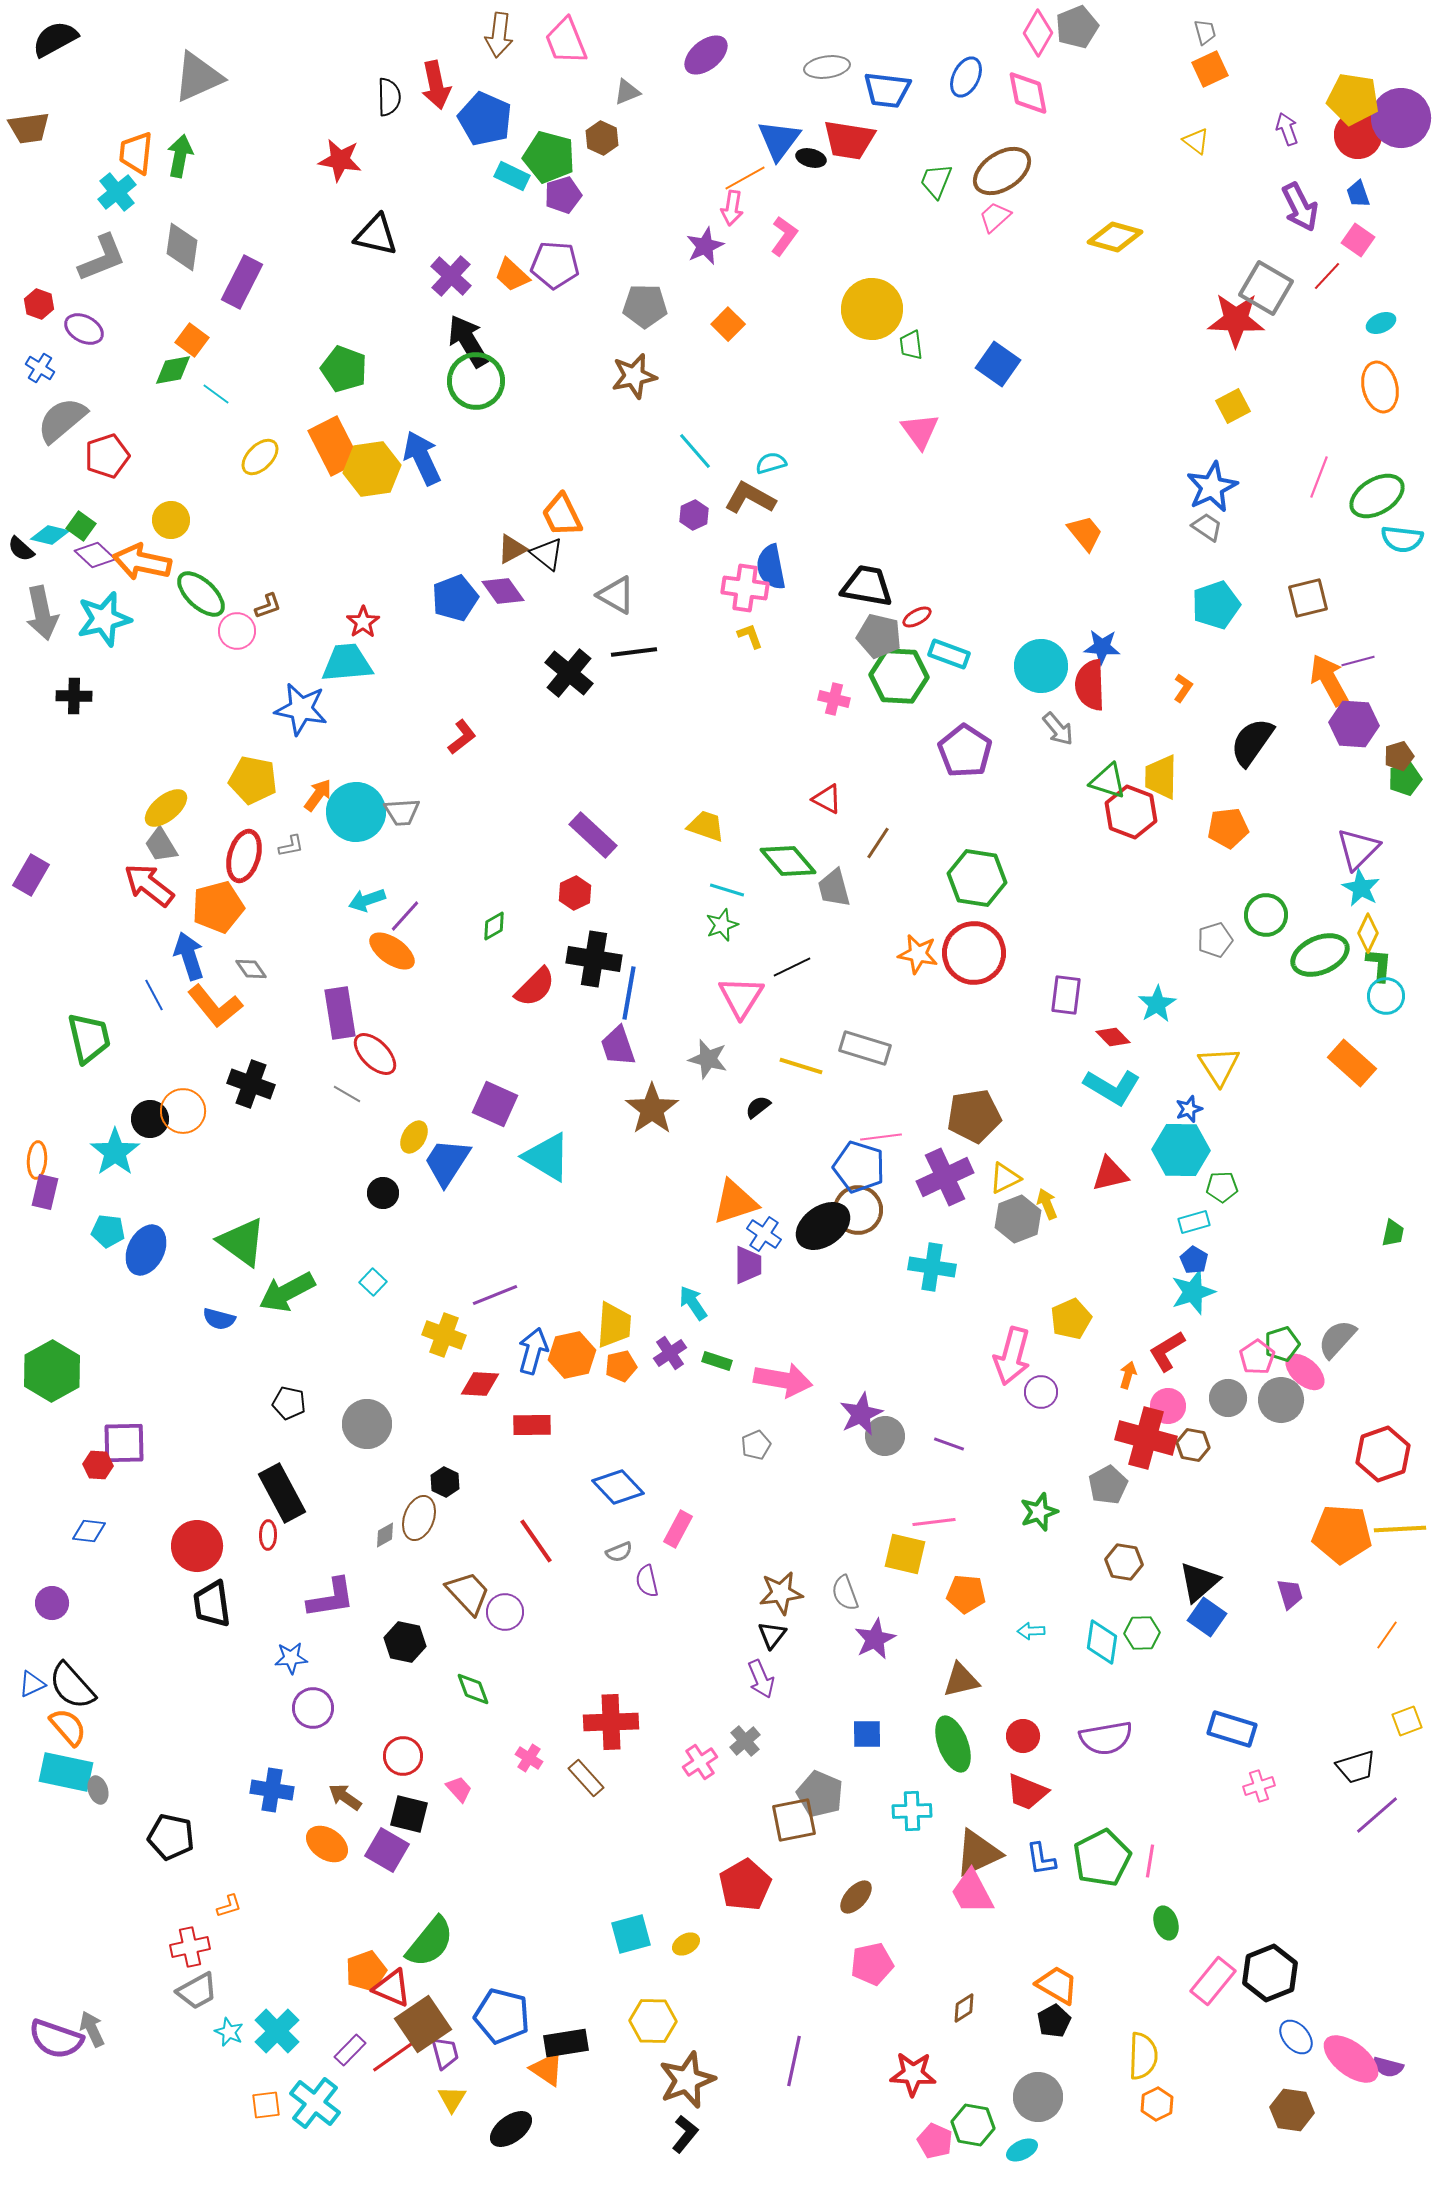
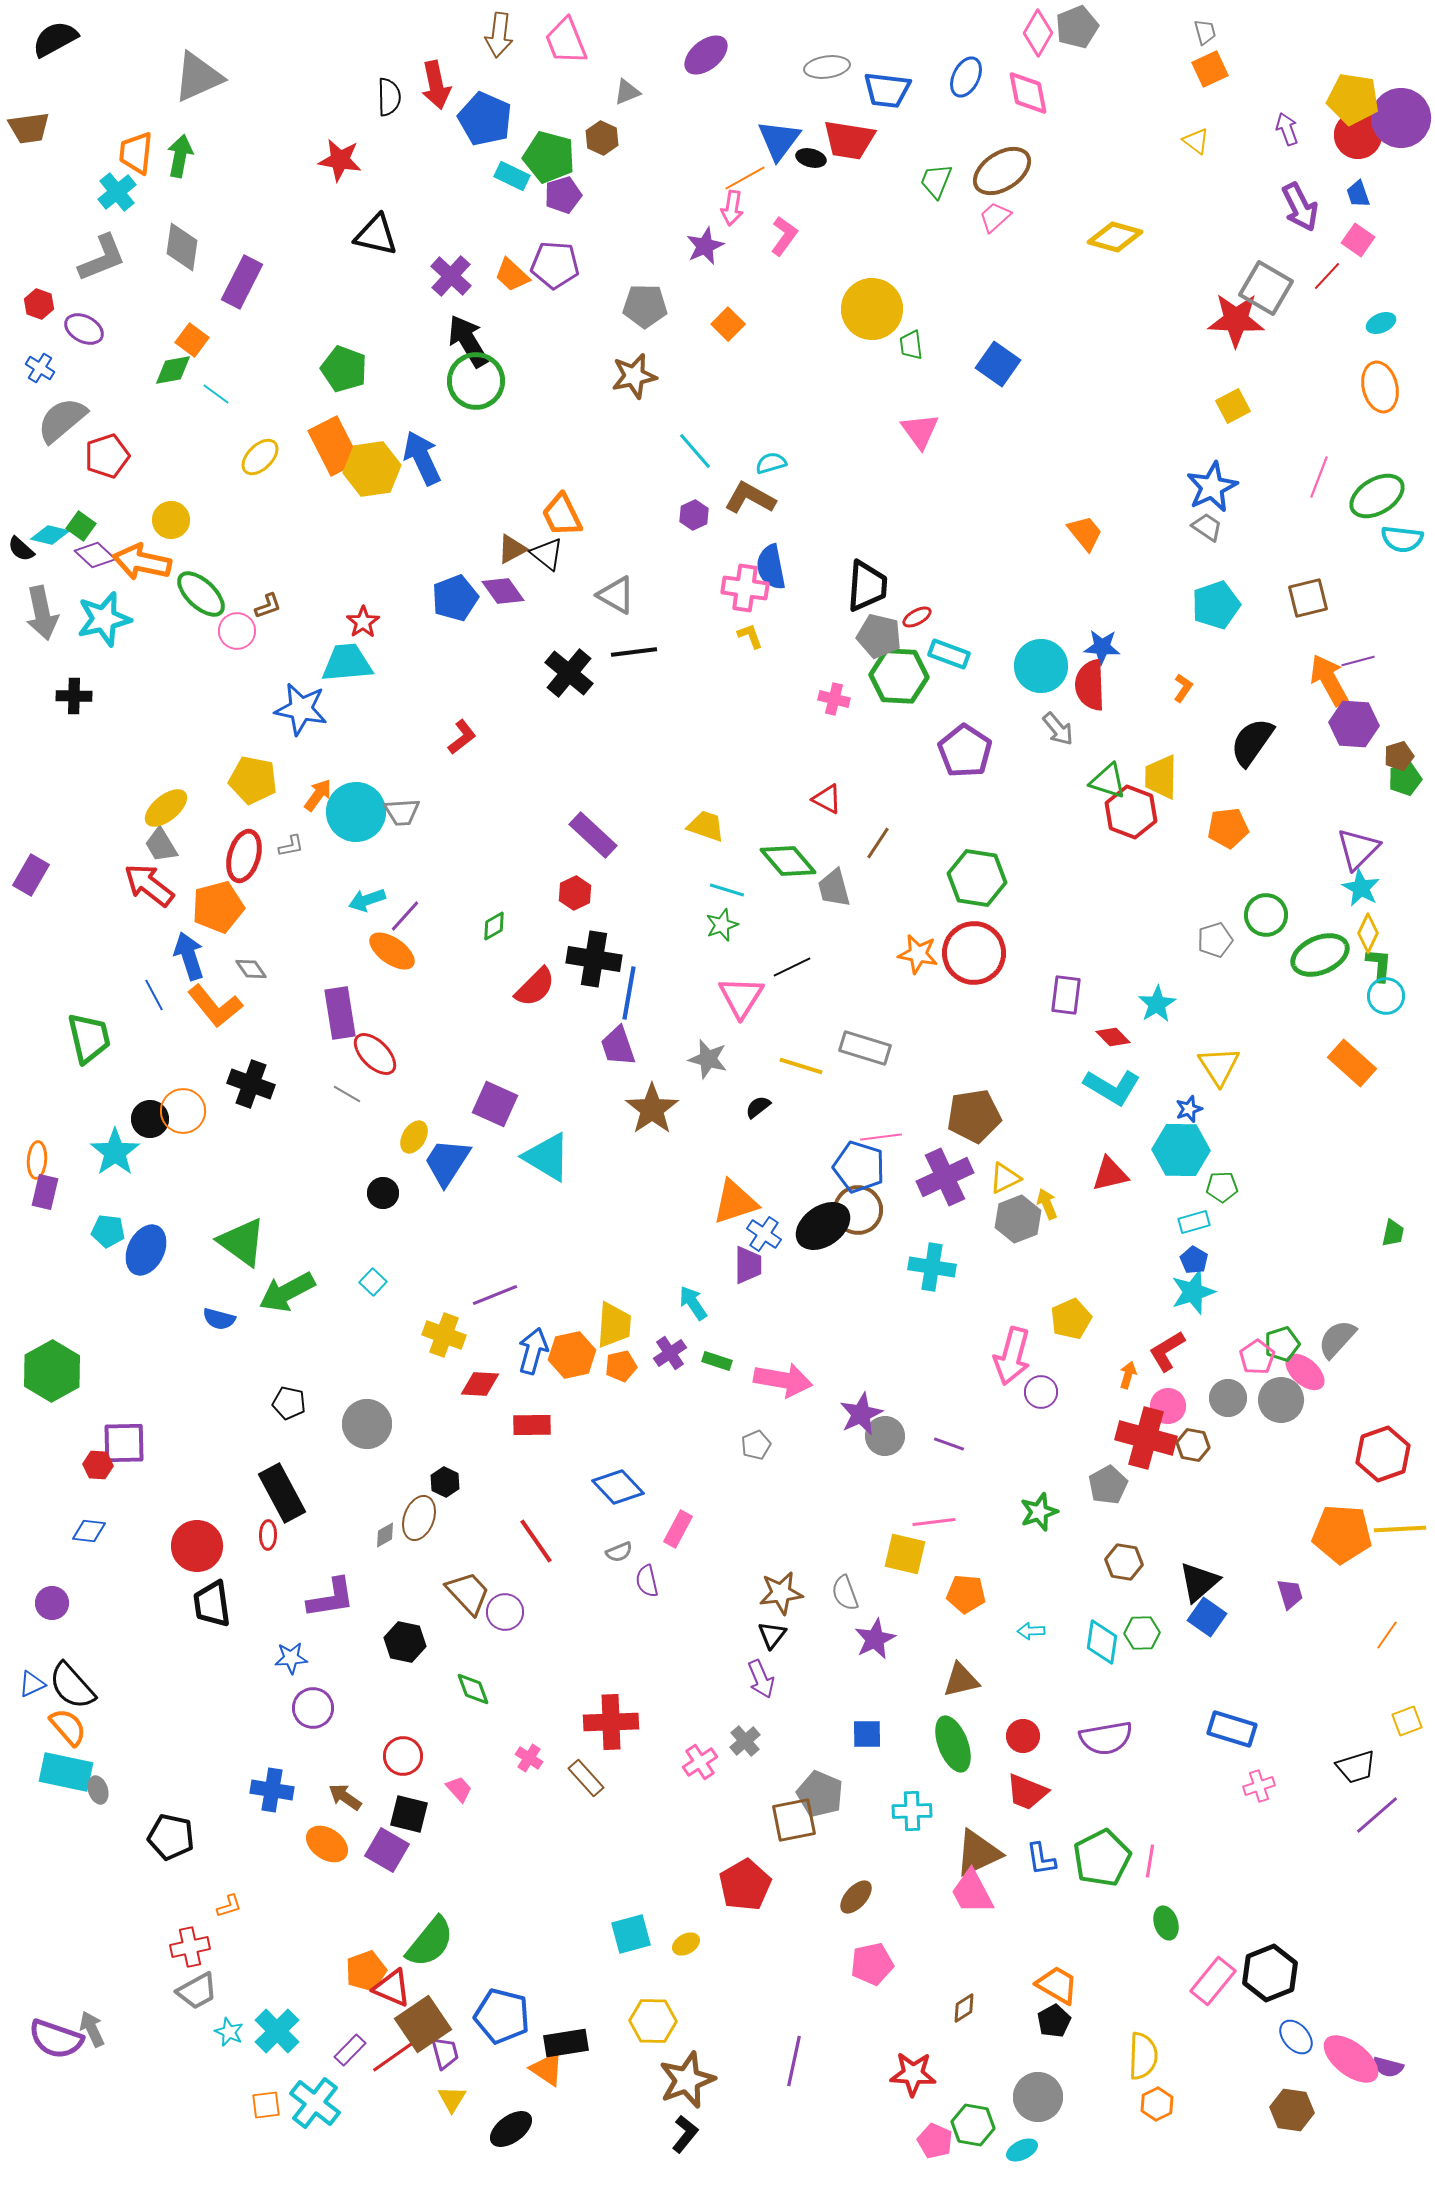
black trapezoid at (867, 586): rotated 84 degrees clockwise
